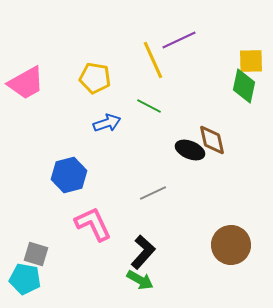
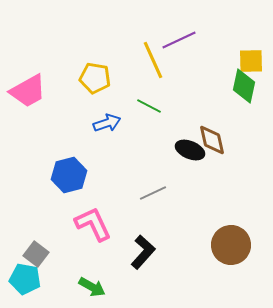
pink trapezoid: moved 2 px right, 8 px down
gray square: rotated 20 degrees clockwise
green arrow: moved 48 px left, 7 px down
